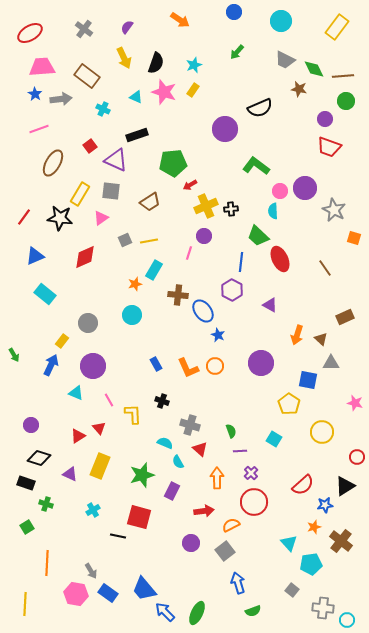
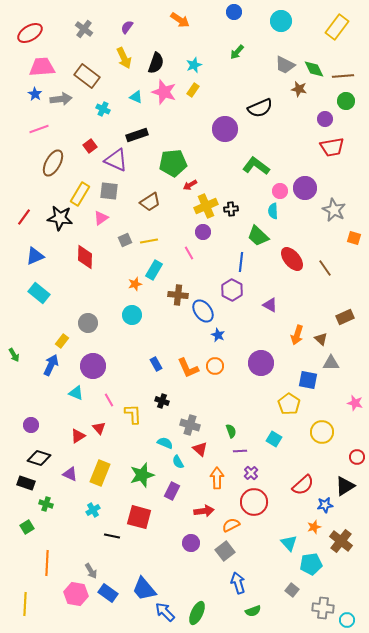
gray trapezoid at (285, 60): moved 5 px down
red trapezoid at (329, 147): moved 3 px right; rotated 30 degrees counterclockwise
gray square at (111, 191): moved 2 px left
purple circle at (204, 236): moved 1 px left, 4 px up
pink line at (189, 253): rotated 48 degrees counterclockwise
red diamond at (85, 257): rotated 65 degrees counterclockwise
red ellipse at (280, 259): moved 12 px right; rotated 15 degrees counterclockwise
cyan rectangle at (45, 294): moved 6 px left, 1 px up
yellow rectangle at (100, 466): moved 7 px down
black line at (118, 536): moved 6 px left
